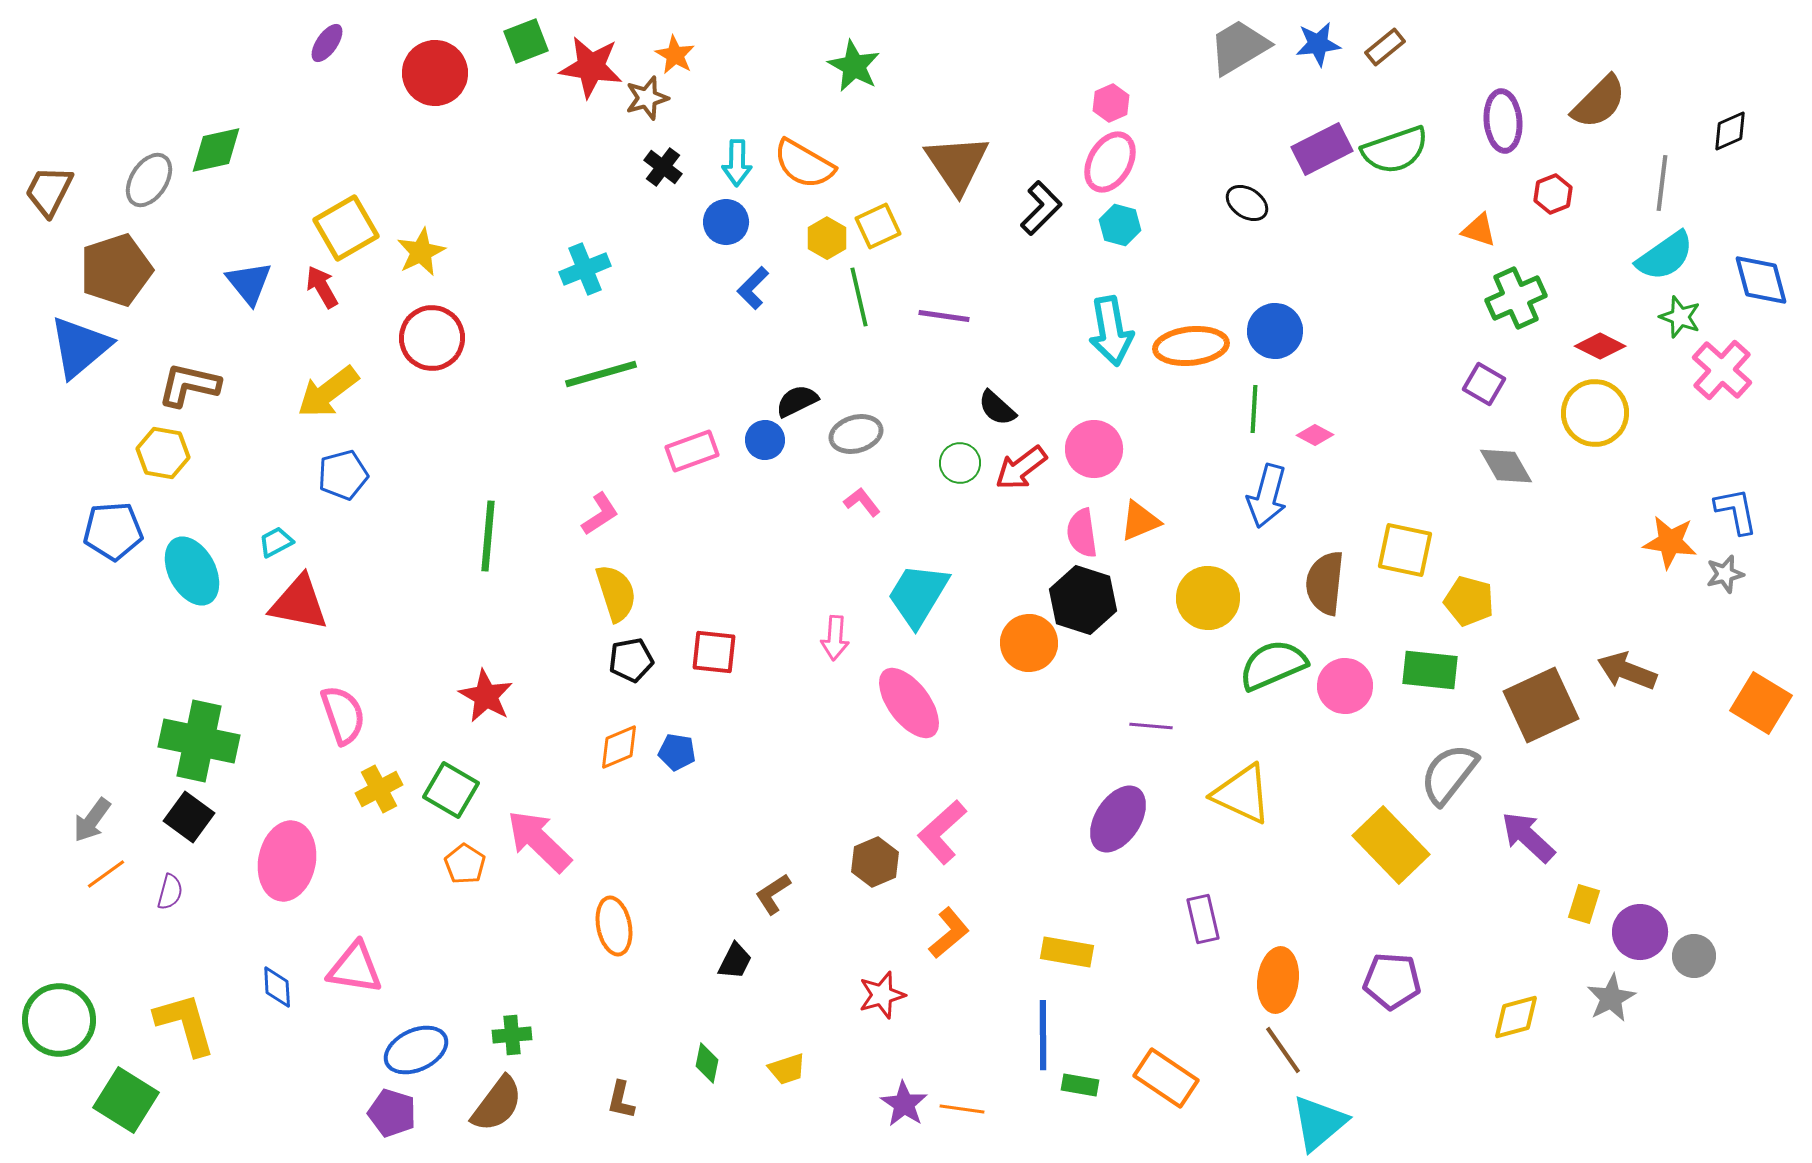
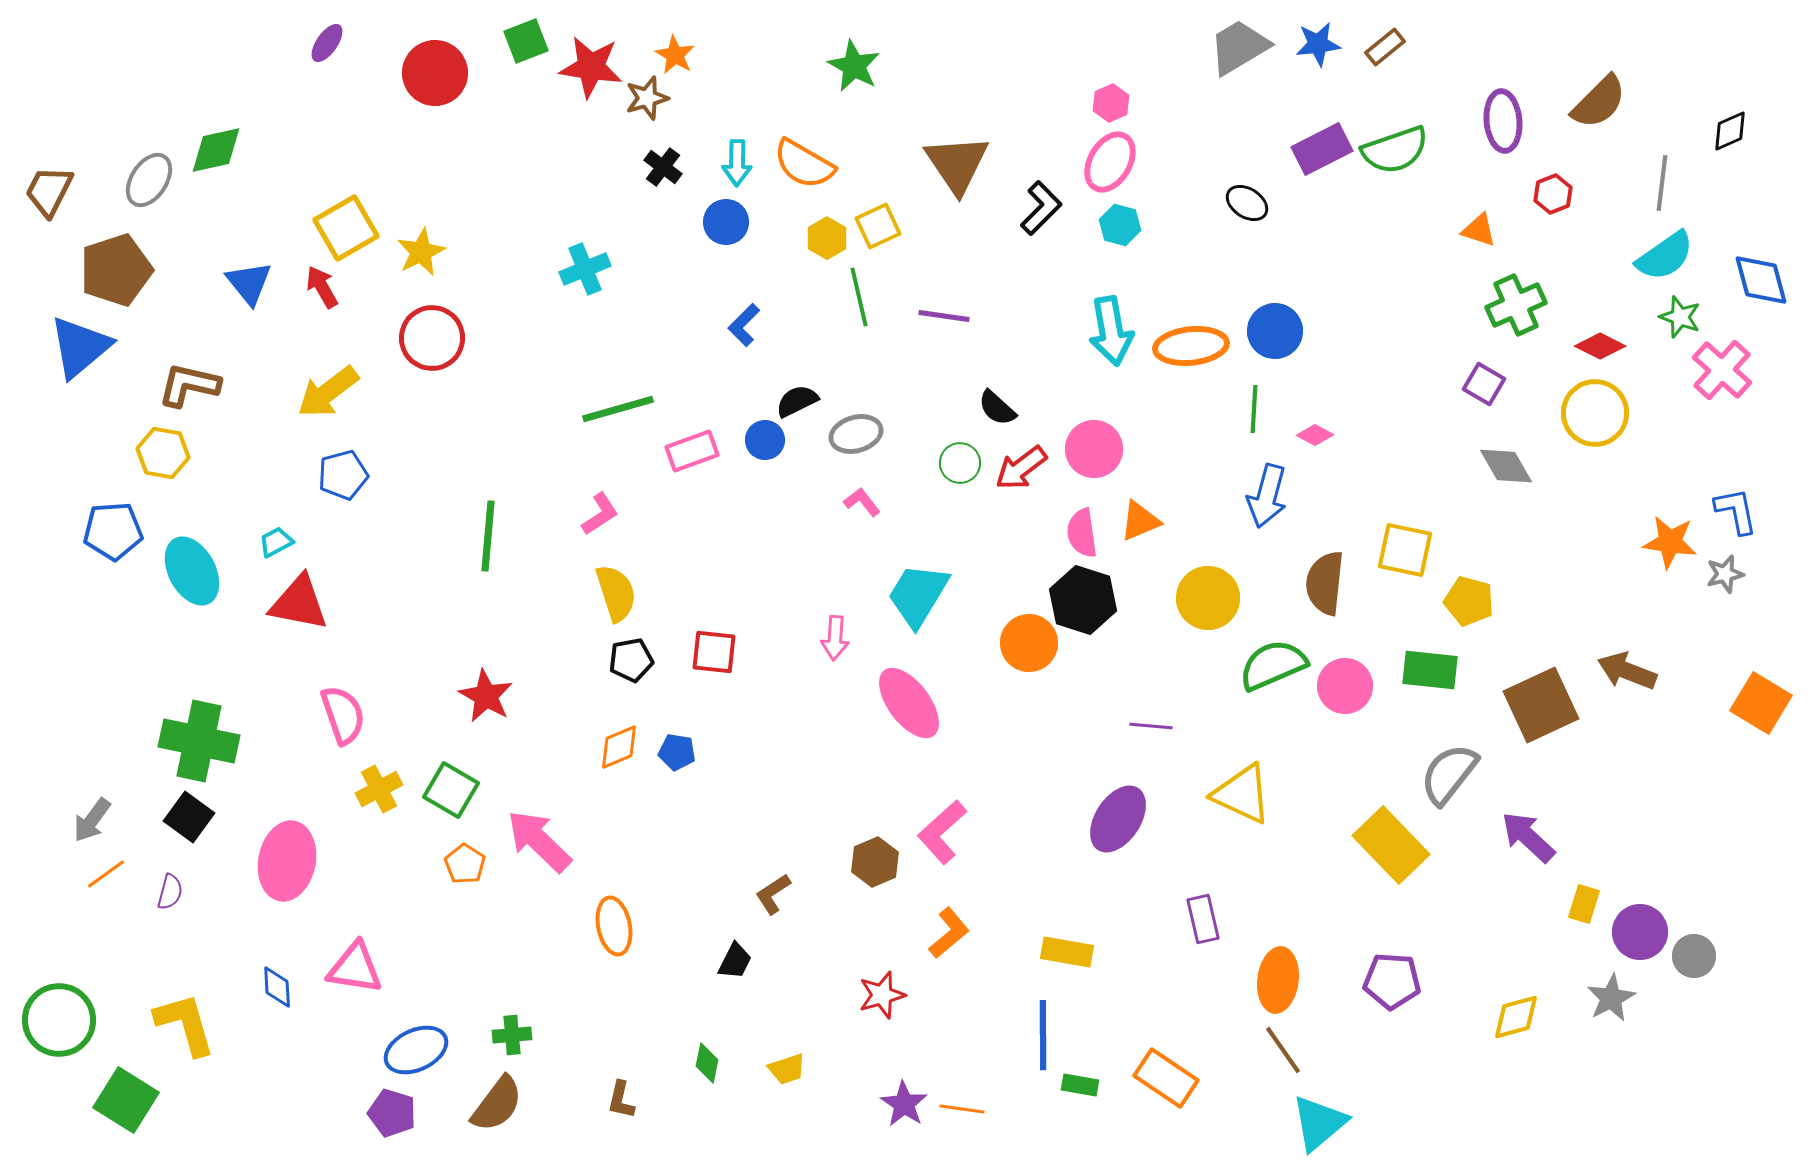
blue L-shape at (753, 288): moved 9 px left, 37 px down
green cross at (1516, 298): moved 7 px down
green line at (601, 374): moved 17 px right, 35 px down
